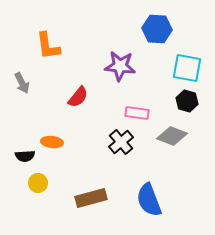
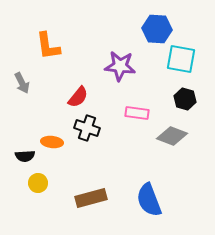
cyan square: moved 6 px left, 9 px up
black hexagon: moved 2 px left, 2 px up
black cross: moved 34 px left, 14 px up; rotated 30 degrees counterclockwise
